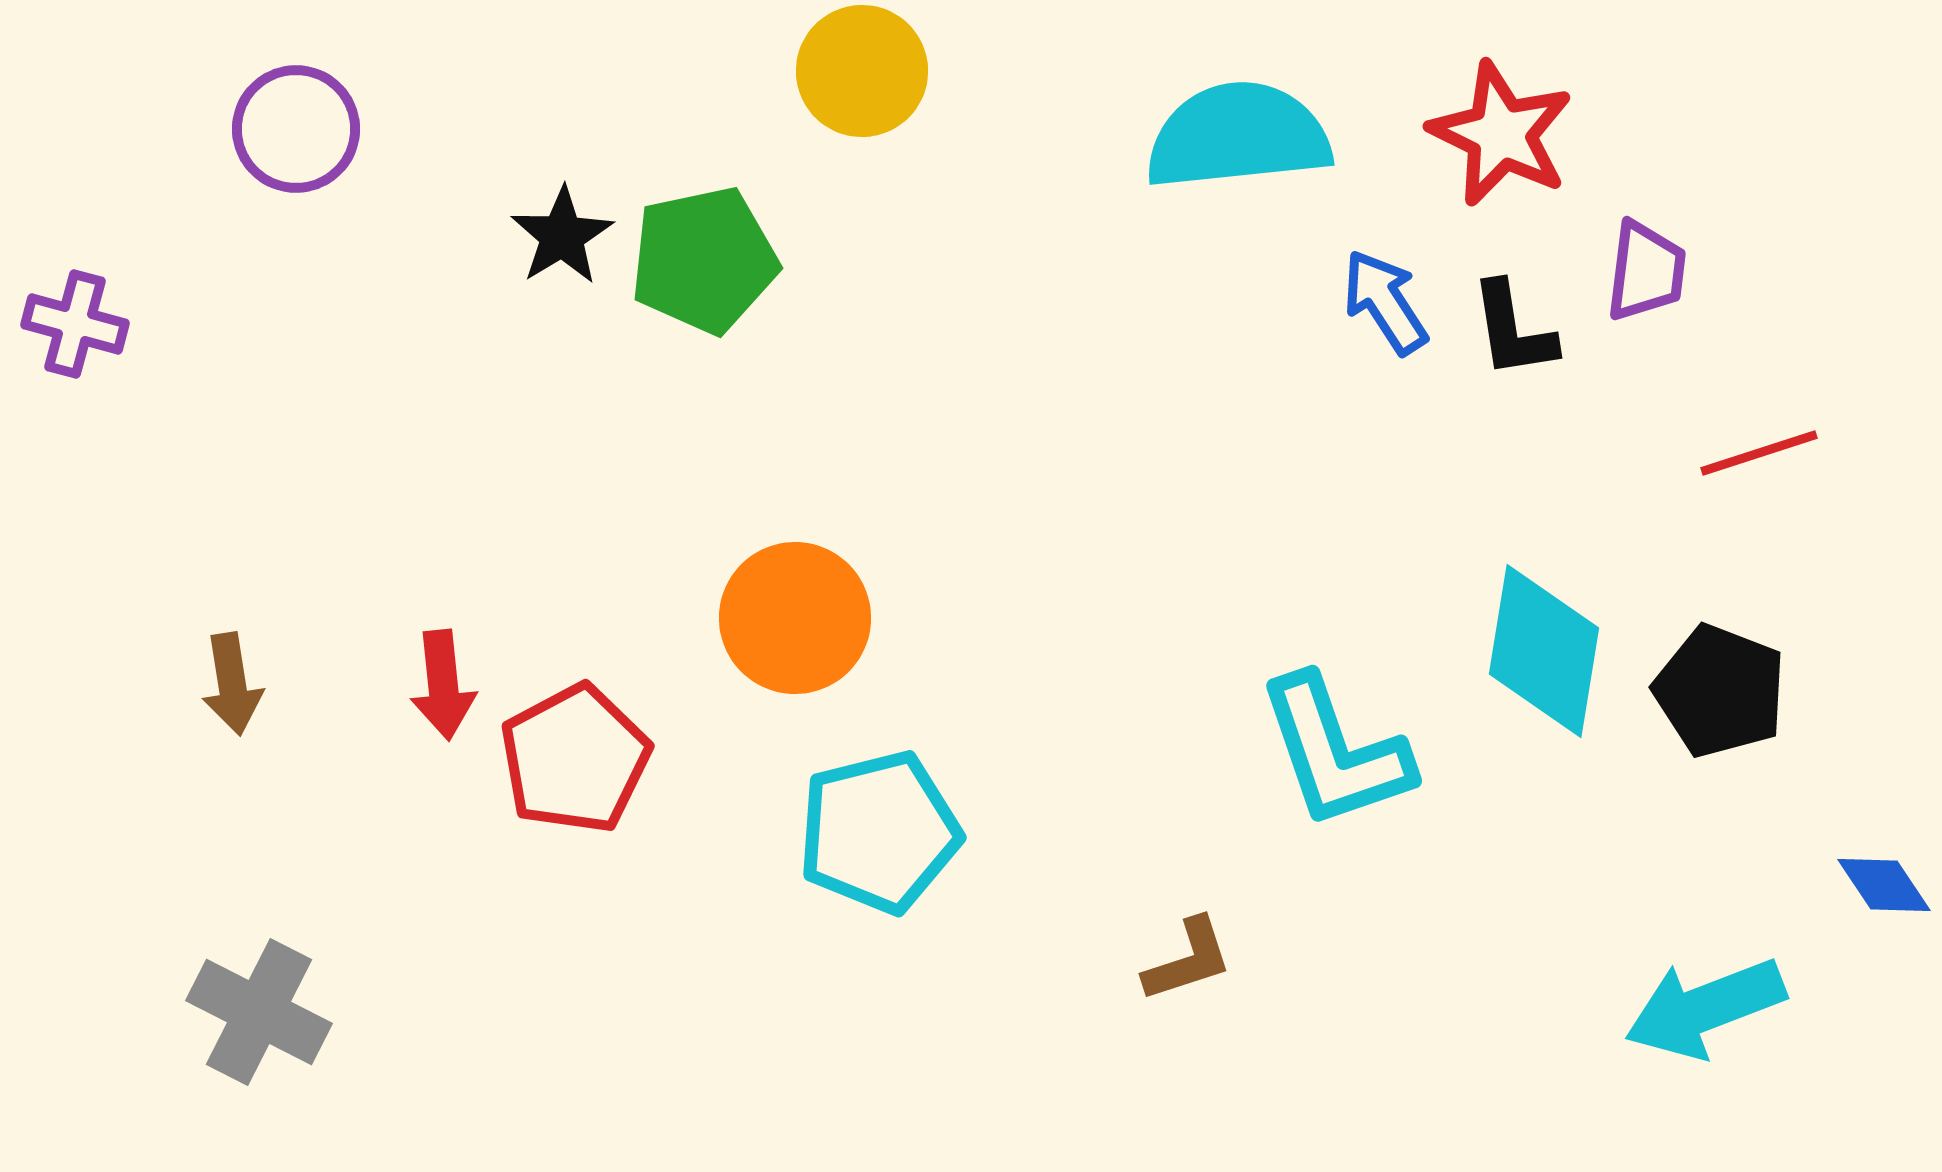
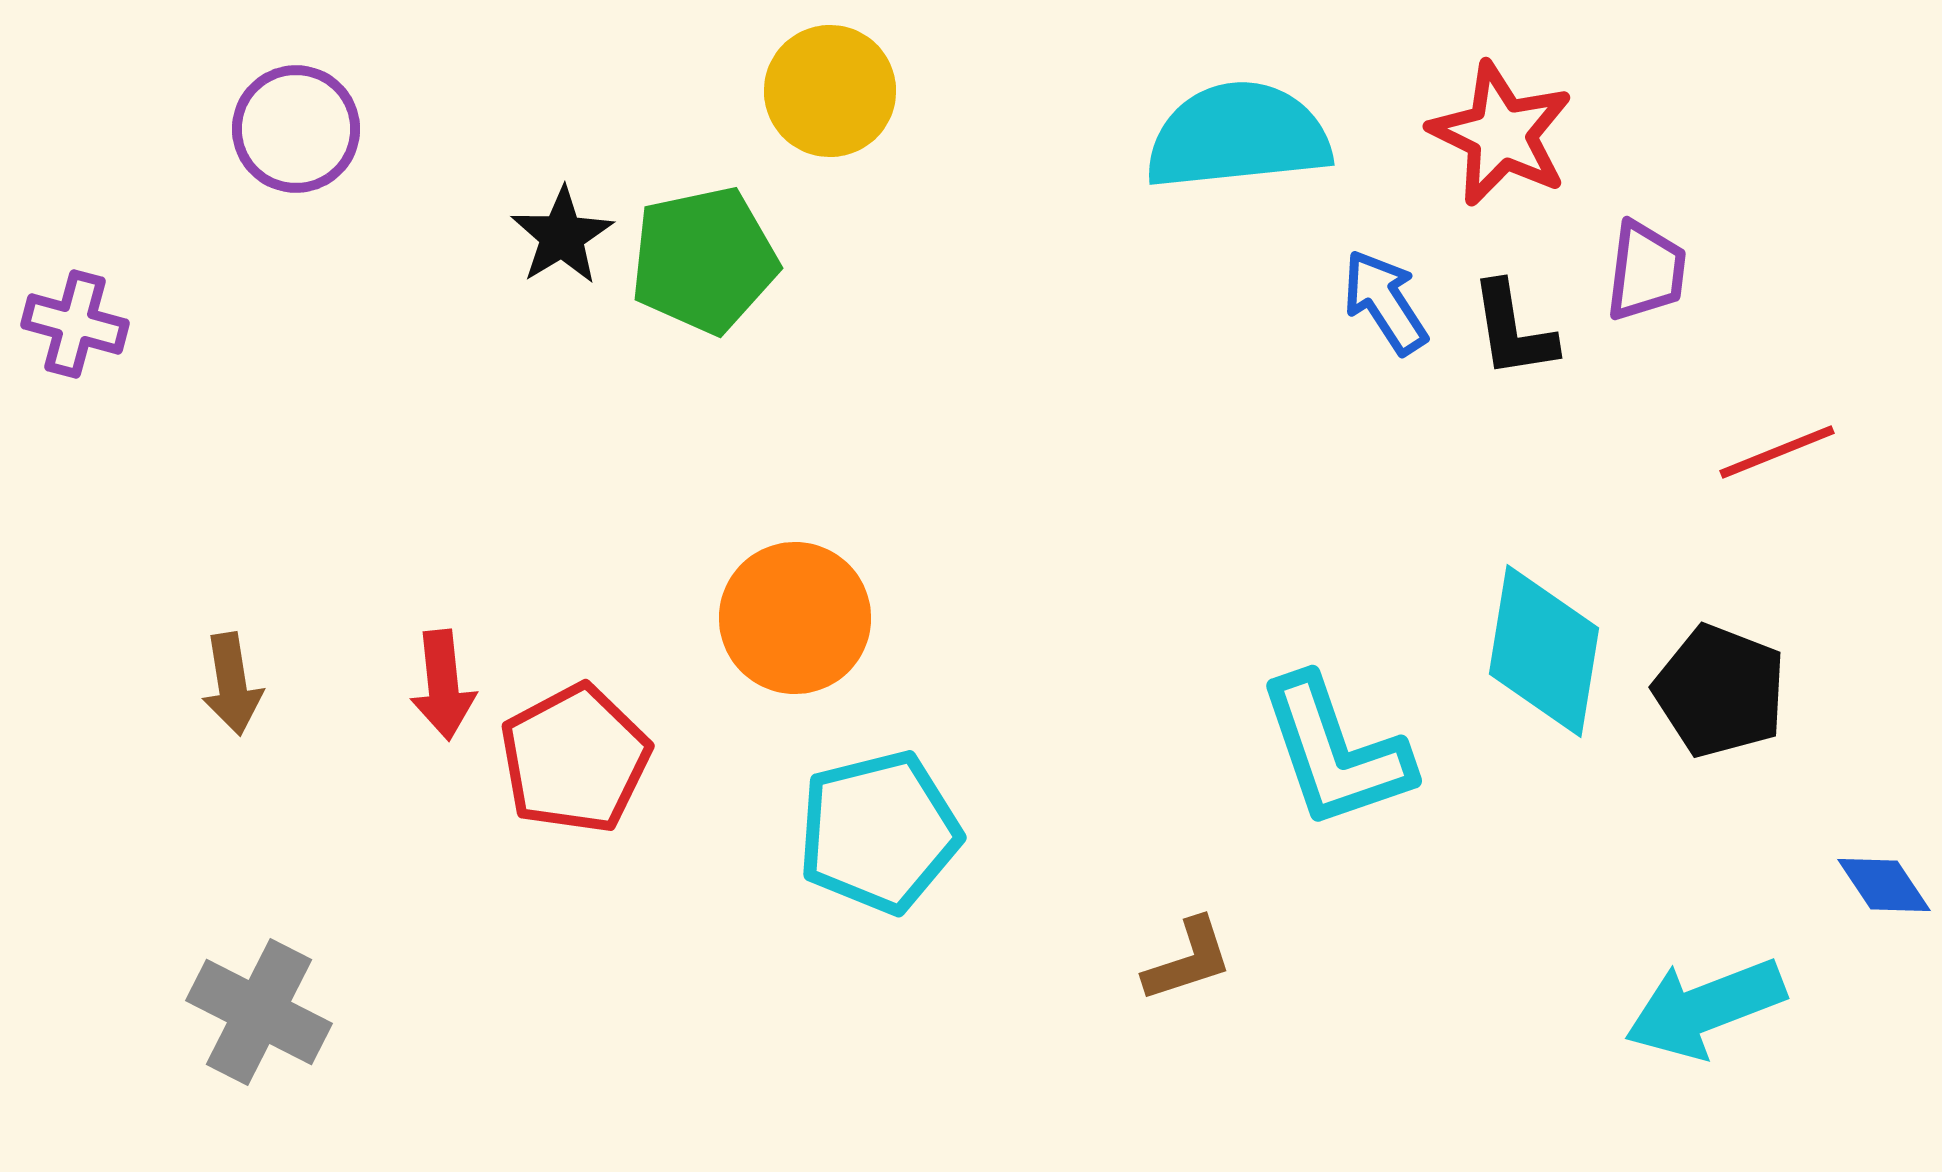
yellow circle: moved 32 px left, 20 px down
red line: moved 18 px right, 1 px up; rotated 4 degrees counterclockwise
